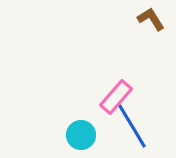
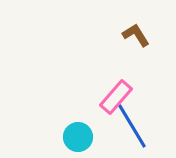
brown L-shape: moved 15 px left, 16 px down
cyan circle: moved 3 px left, 2 px down
